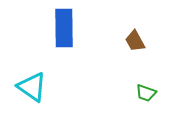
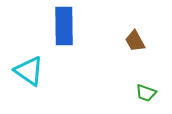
blue rectangle: moved 2 px up
cyan triangle: moved 3 px left, 16 px up
